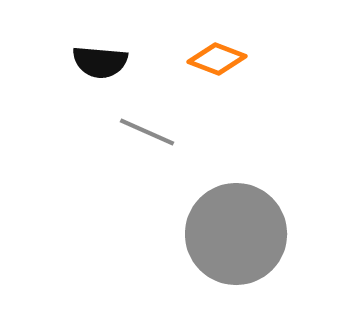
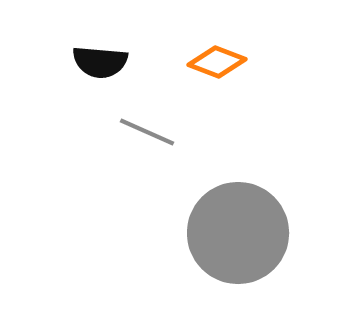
orange diamond: moved 3 px down
gray circle: moved 2 px right, 1 px up
